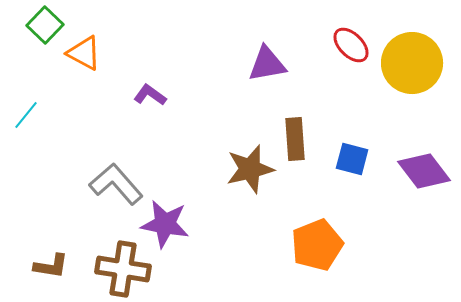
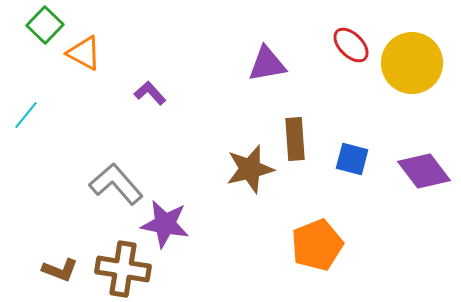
purple L-shape: moved 2 px up; rotated 12 degrees clockwise
brown L-shape: moved 9 px right, 4 px down; rotated 12 degrees clockwise
